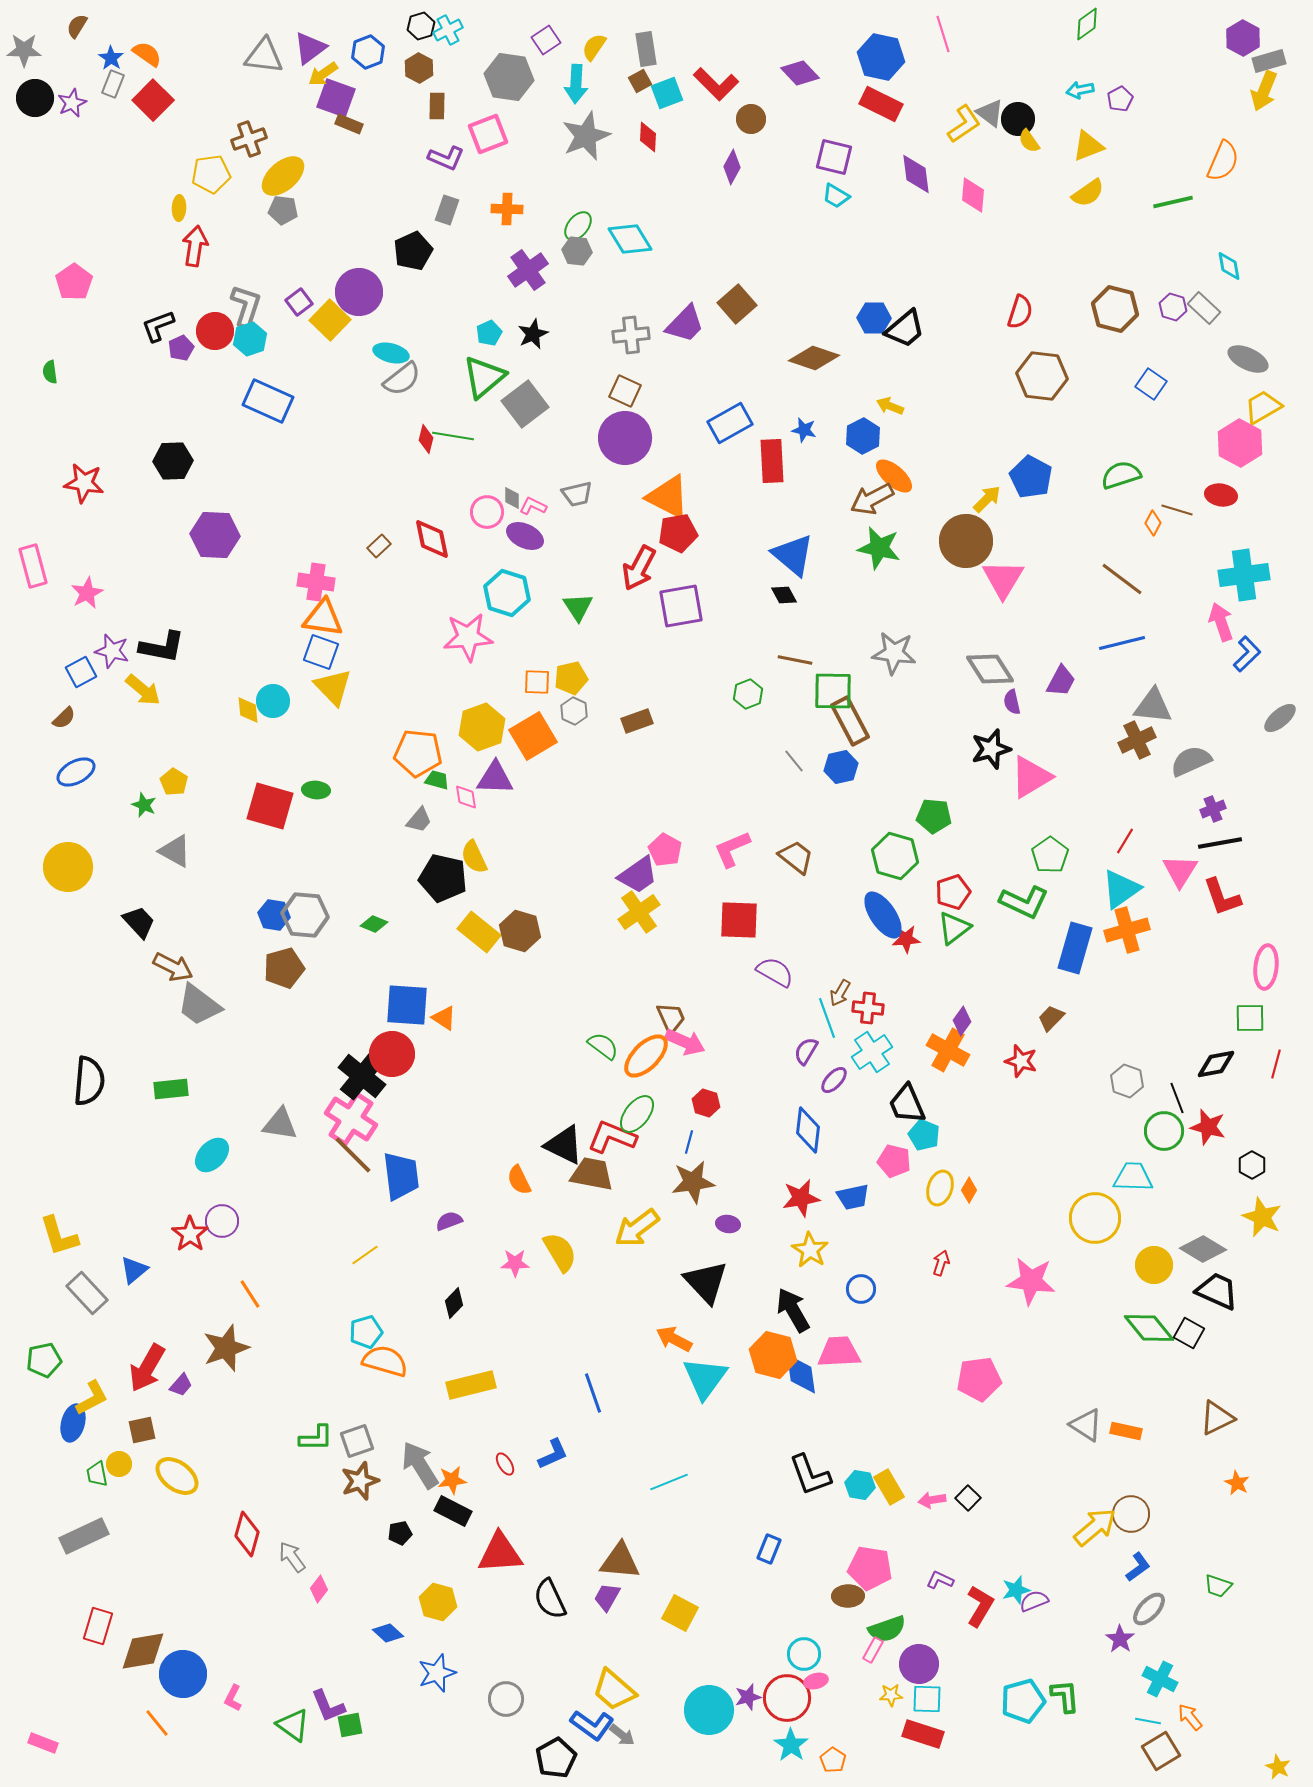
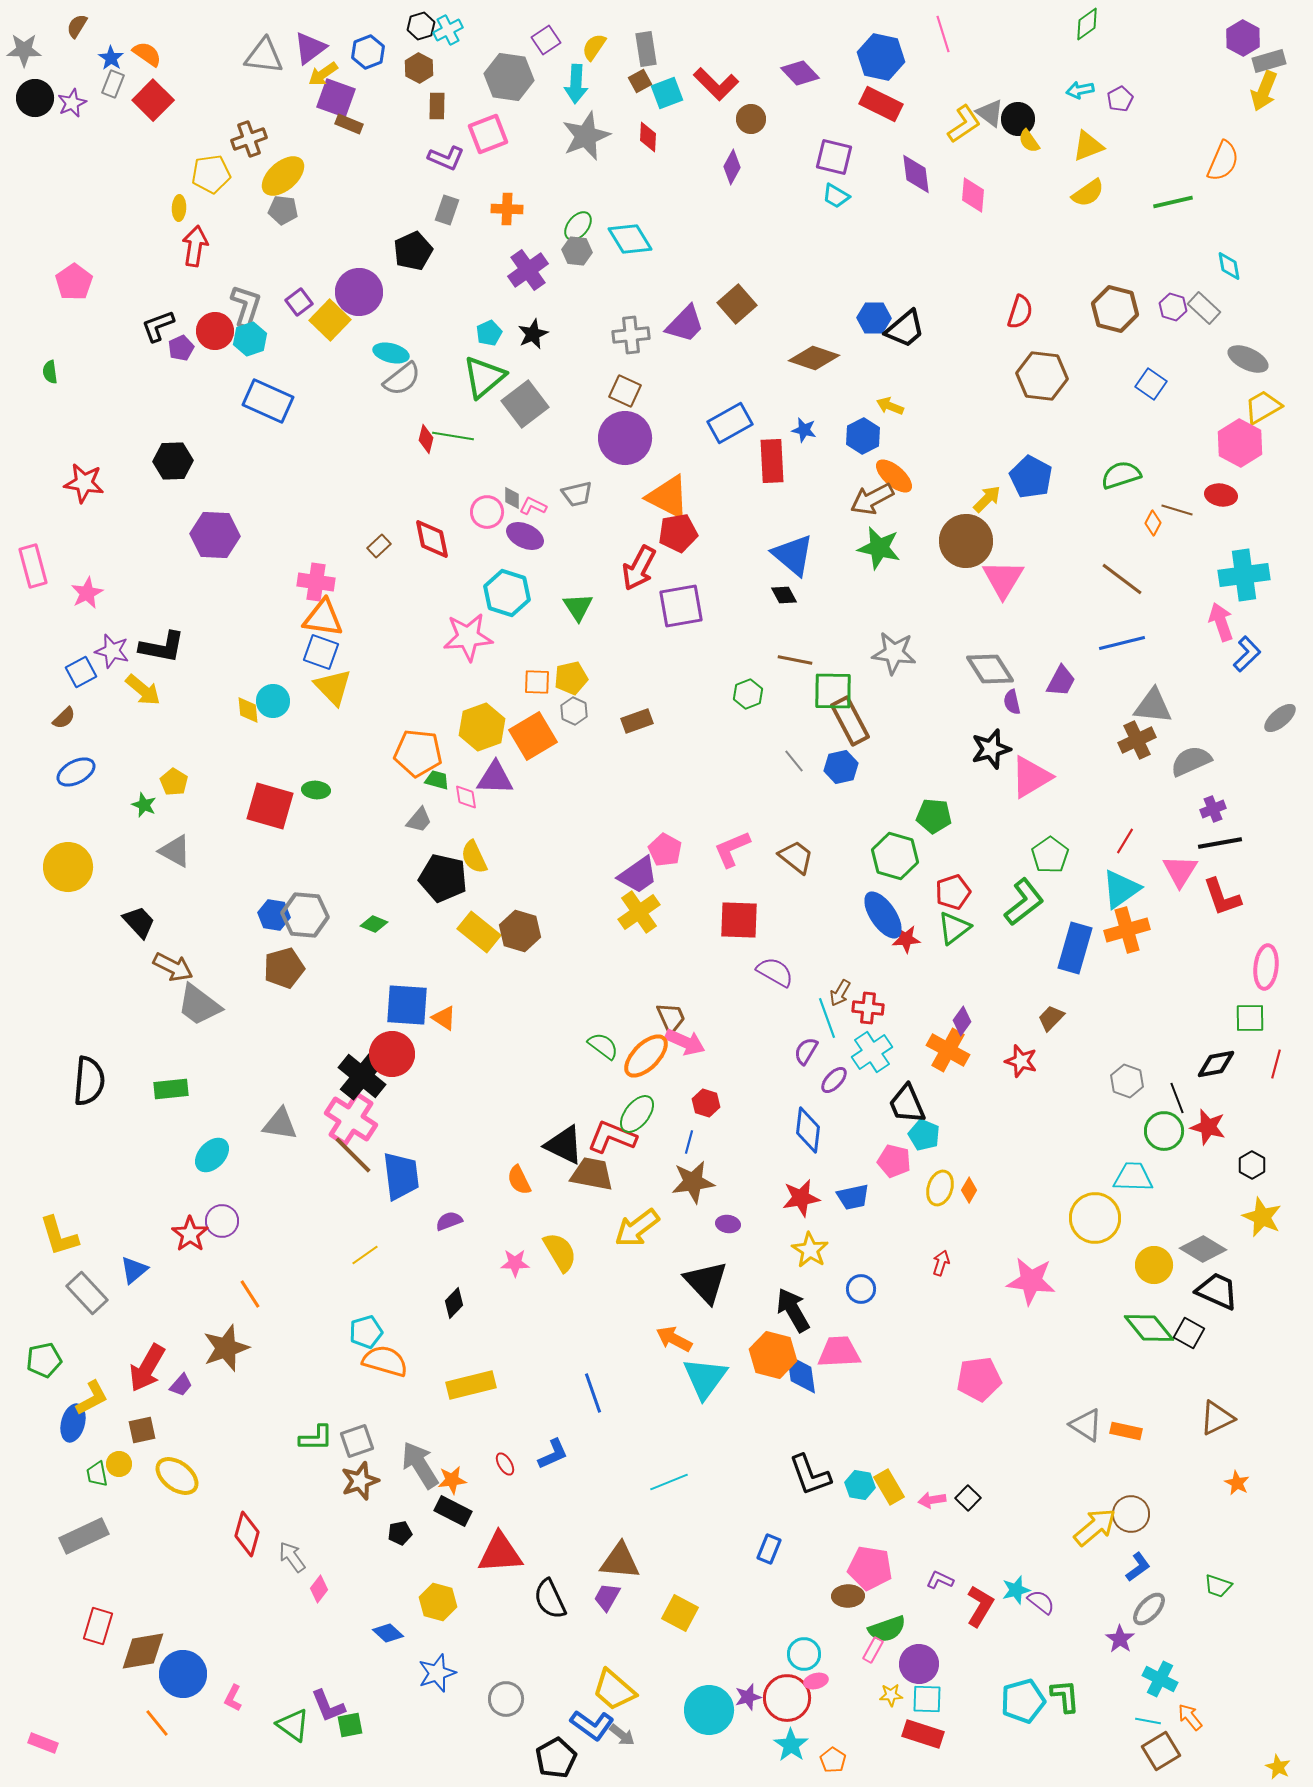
green L-shape at (1024, 902): rotated 63 degrees counterclockwise
purple semicircle at (1034, 1601): moved 7 px right, 1 px down; rotated 60 degrees clockwise
